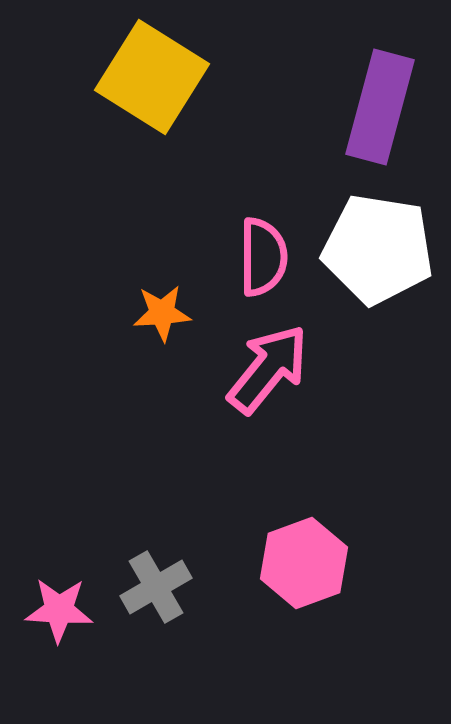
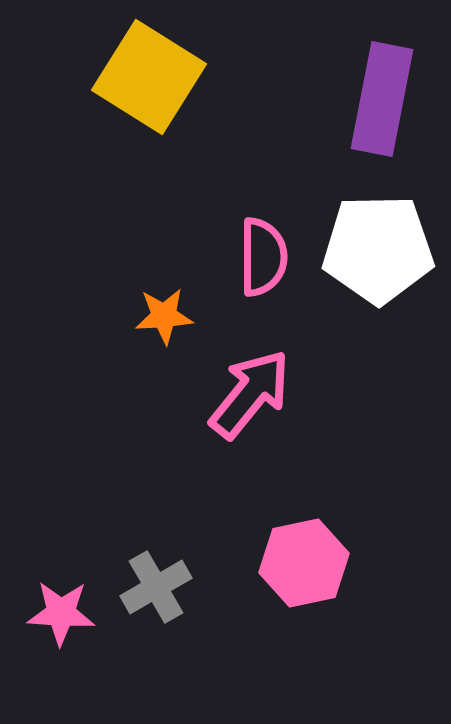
yellow square: moved 3 px left
purple rectangle: moved 2 px right, 8 px up; rotated 4 degrees counterclockwise
white pentagon: rotated 10 degrees counterclockwise
orange star: moved 2 px right, 3 px down
pink arrow: moved 18 px left, 25 px down
pink hexagon: rotated 8 degrees clockwise
pink star: moved 2 px right, 3 px down
